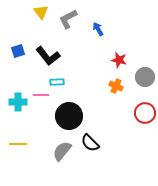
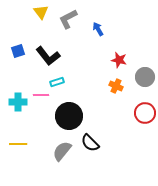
cyan rectangle: rotated 16 degrees counterclockwise
